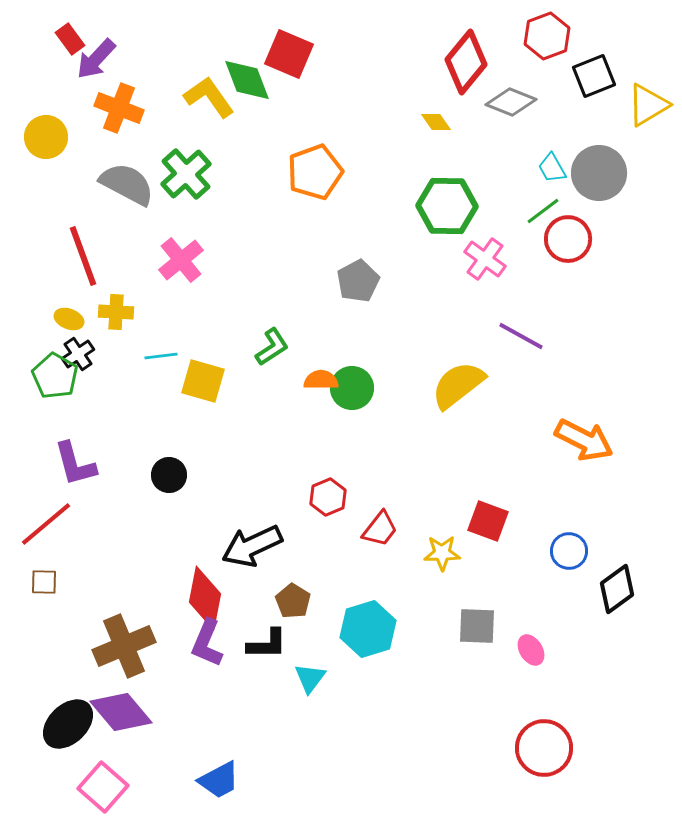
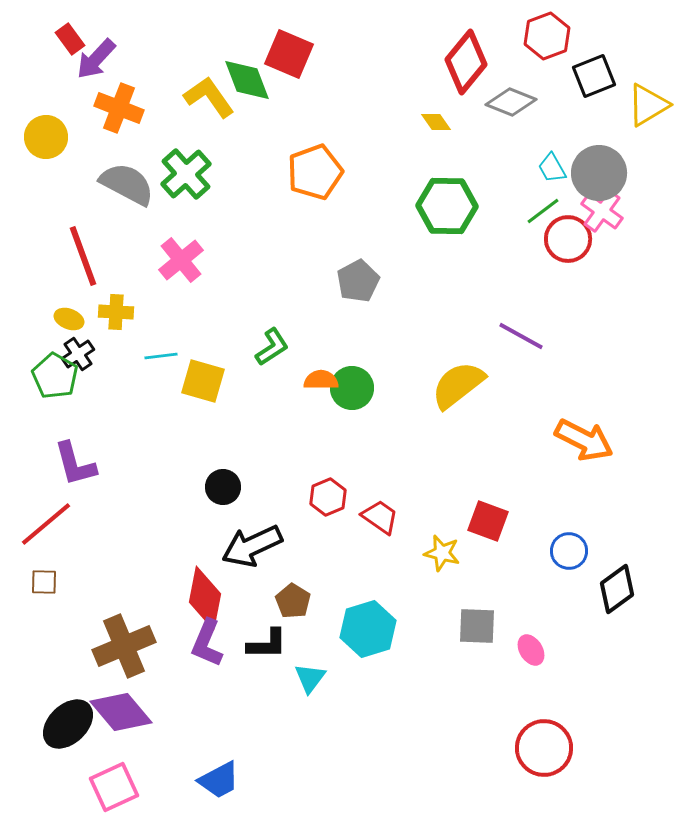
pink cross at (485, 259): moved 117 px right, 48 px up
black circle at (169, 475): moved 54 px right, 12 px down
red trapezoid at (380, 529): moved 12 px up; rotated 93 degrees counterclockwise
yellow star at (442, 553): rotated 15 degrees clockwise
pink square at (103, 787): moved 11 px right; rotated 24 degrees clockwise
